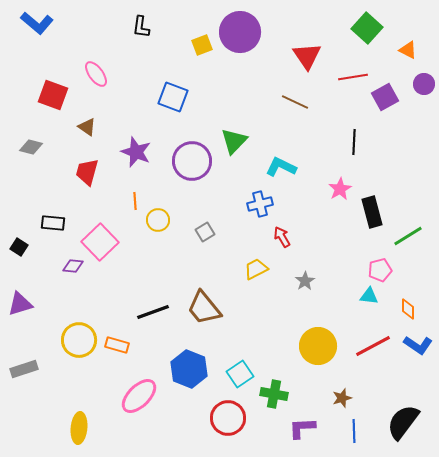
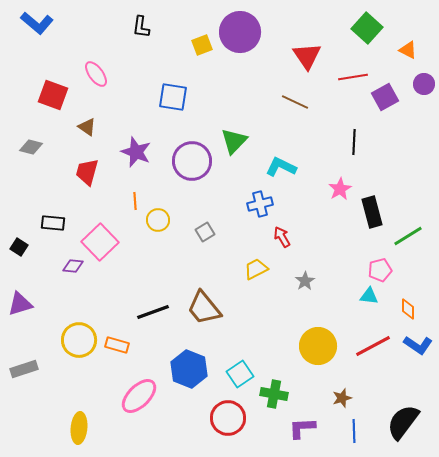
blue square at (173, 97): rotated 12 degrees counterclockwise
